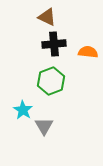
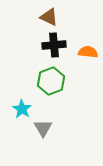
brown triangle: moved 2 px right
black cross: moved 1 px down
cyan star: moved 1 px left, 1 px up
gray triangle: moved 1 px left, 2 px down
